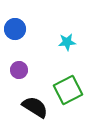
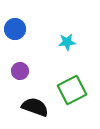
purple circle: moved 1 px right, 1 px down
green square: moved 4 px right
black semicircle: rotated 12 degrees counterclockwise
